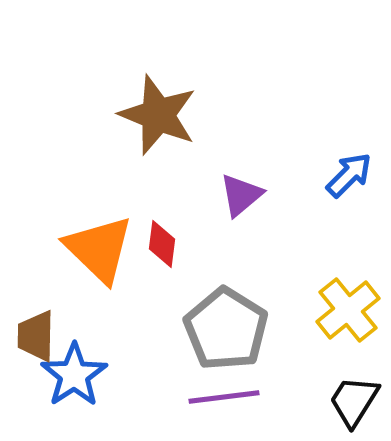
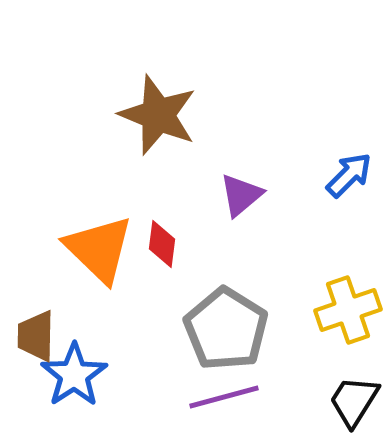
yellow cross: rotated 20 degrees clockwise
purple line: rotated 8 degrees counterclockwise
